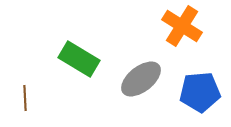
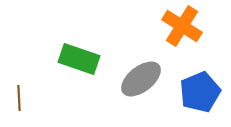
green rectangle: rotated 12 degrees counterclockwise
blue pentagon: rotated 18 degrees counterclockwise
brown line: moved 6 px left
